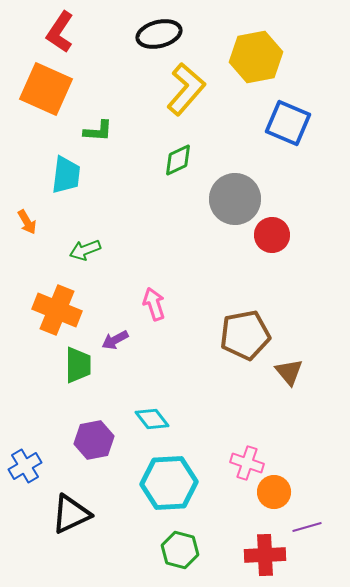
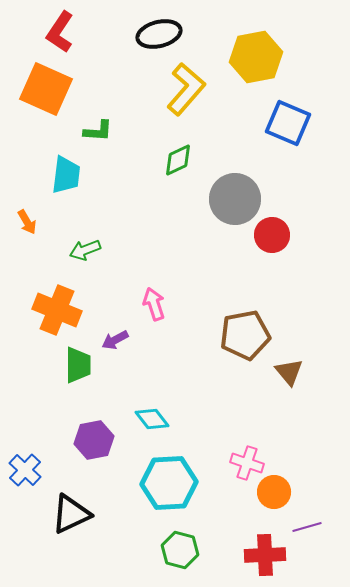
blue cross: moved 4 px down; rotated 16 degrees counterclockwise
